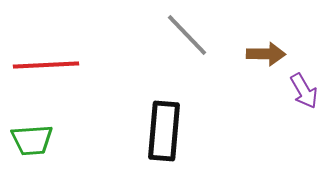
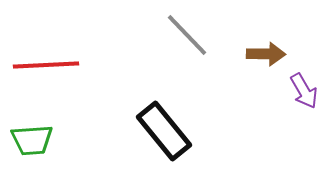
black rectangle: rotated 44 degrees counterclockwise
